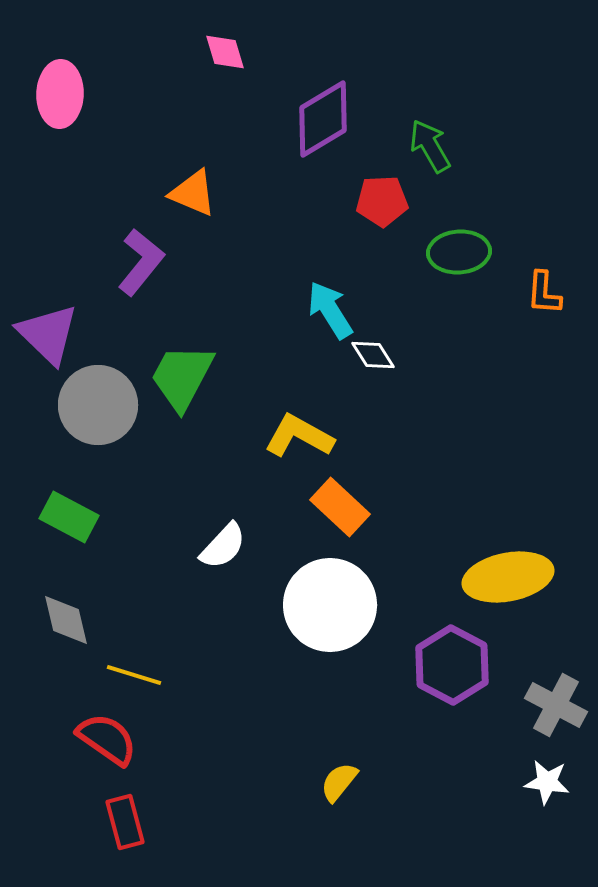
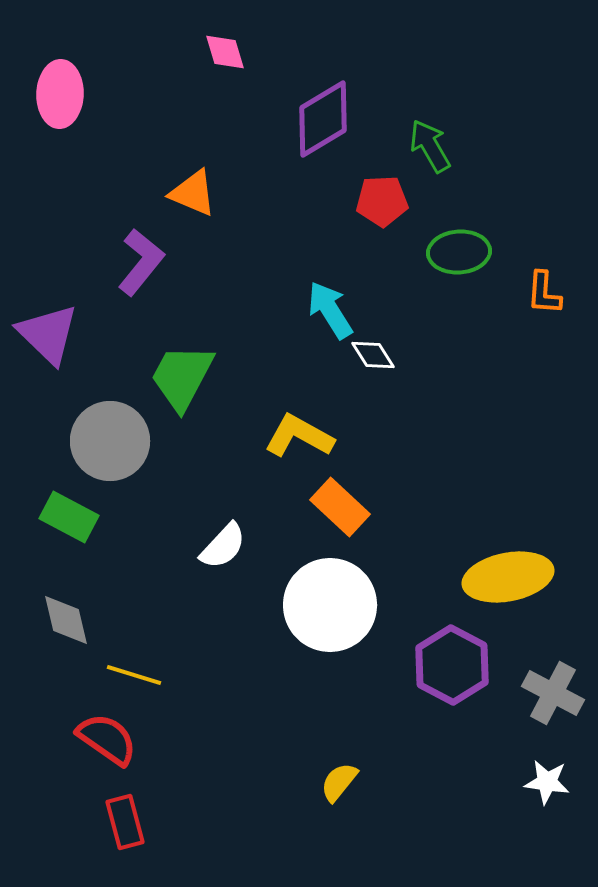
gray circle: moved 12 px right, 36 px down
gray cross: moved 3 px left, 12 px up
